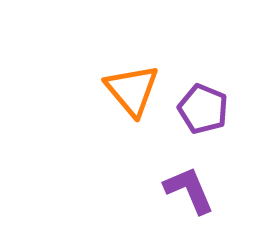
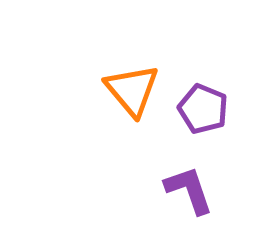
purple L-shape: rotated 4 degrees clockwise
